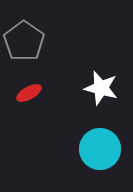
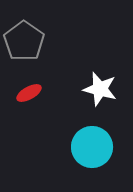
white star: moved 1 px left, 1 px down
cyan circle: moved 8 px left, 2 px up
